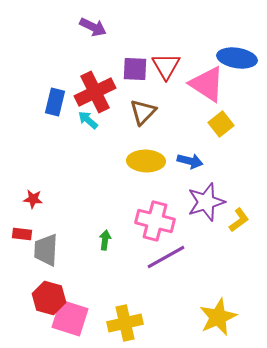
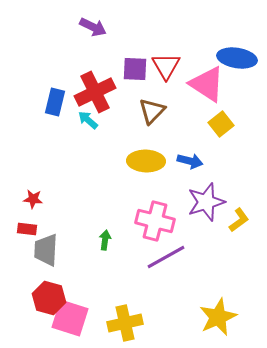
brown triangle: moved 9 px right, 1 px up
red rectangle: moved 5 px right, 5 px up
